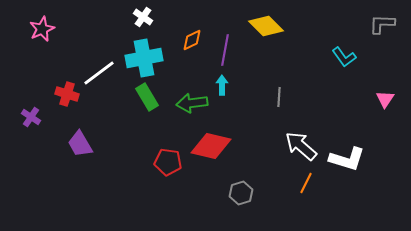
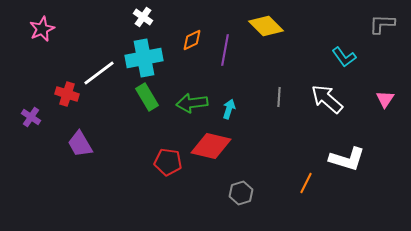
cyan arrow: moved 7 px right, 24 px down; rotated 18 degrees clockwise
white arrow: moved 26 px right, 47 px up
